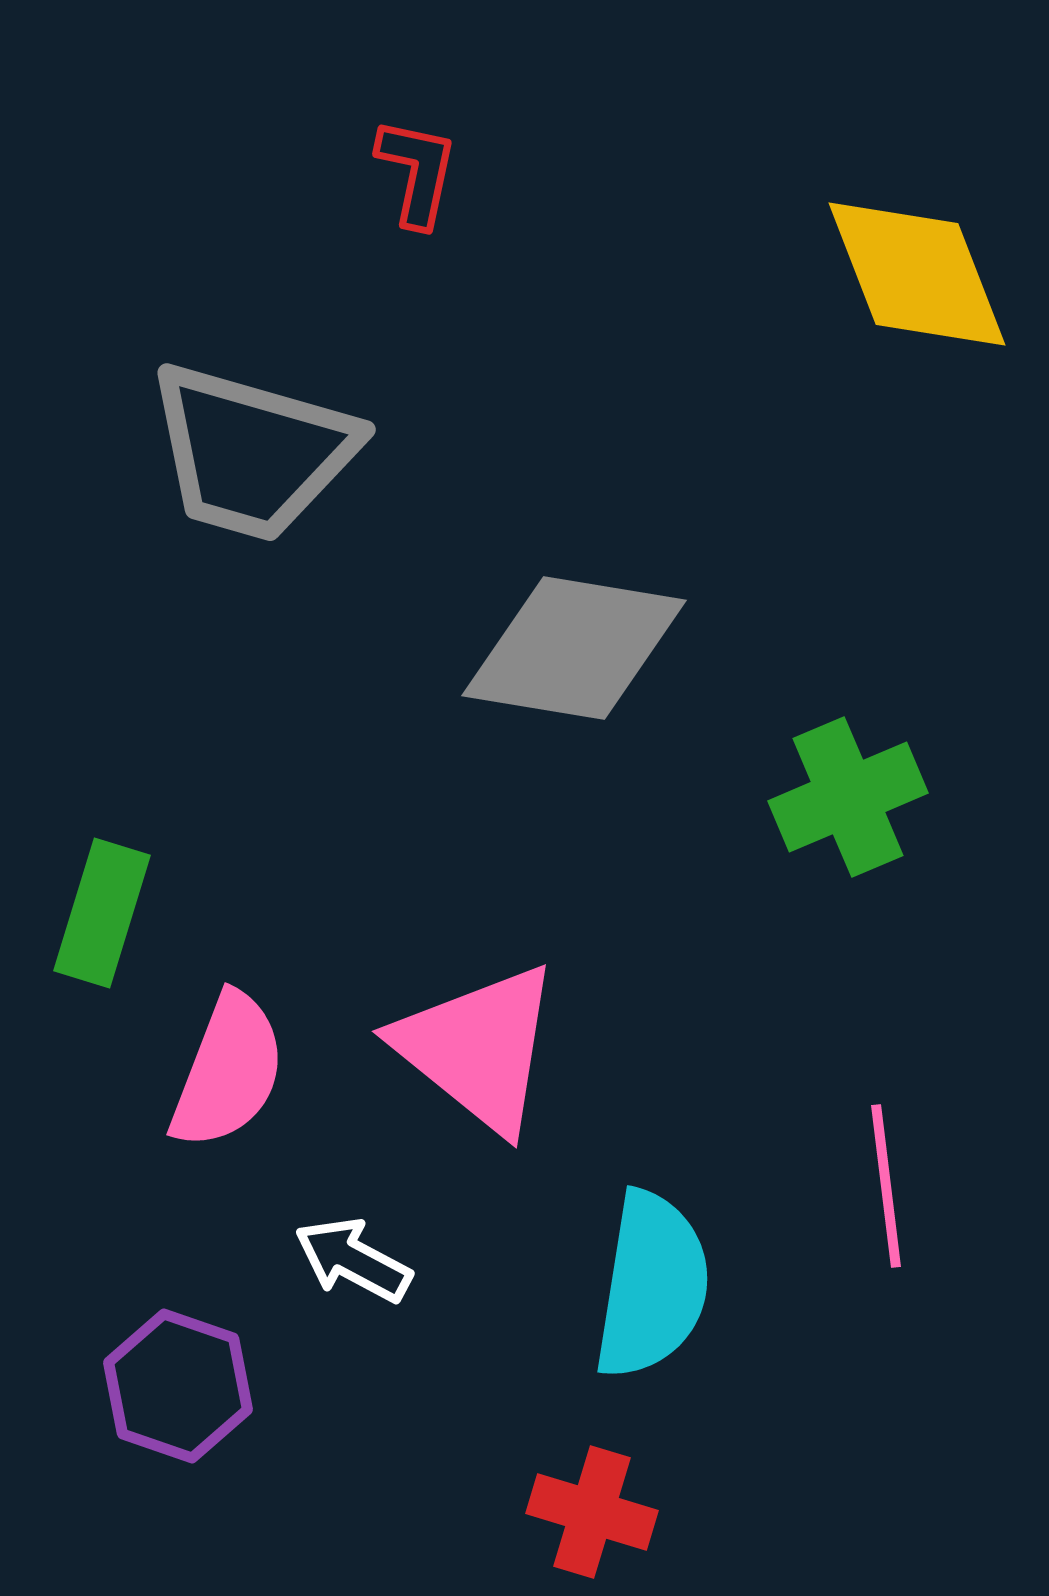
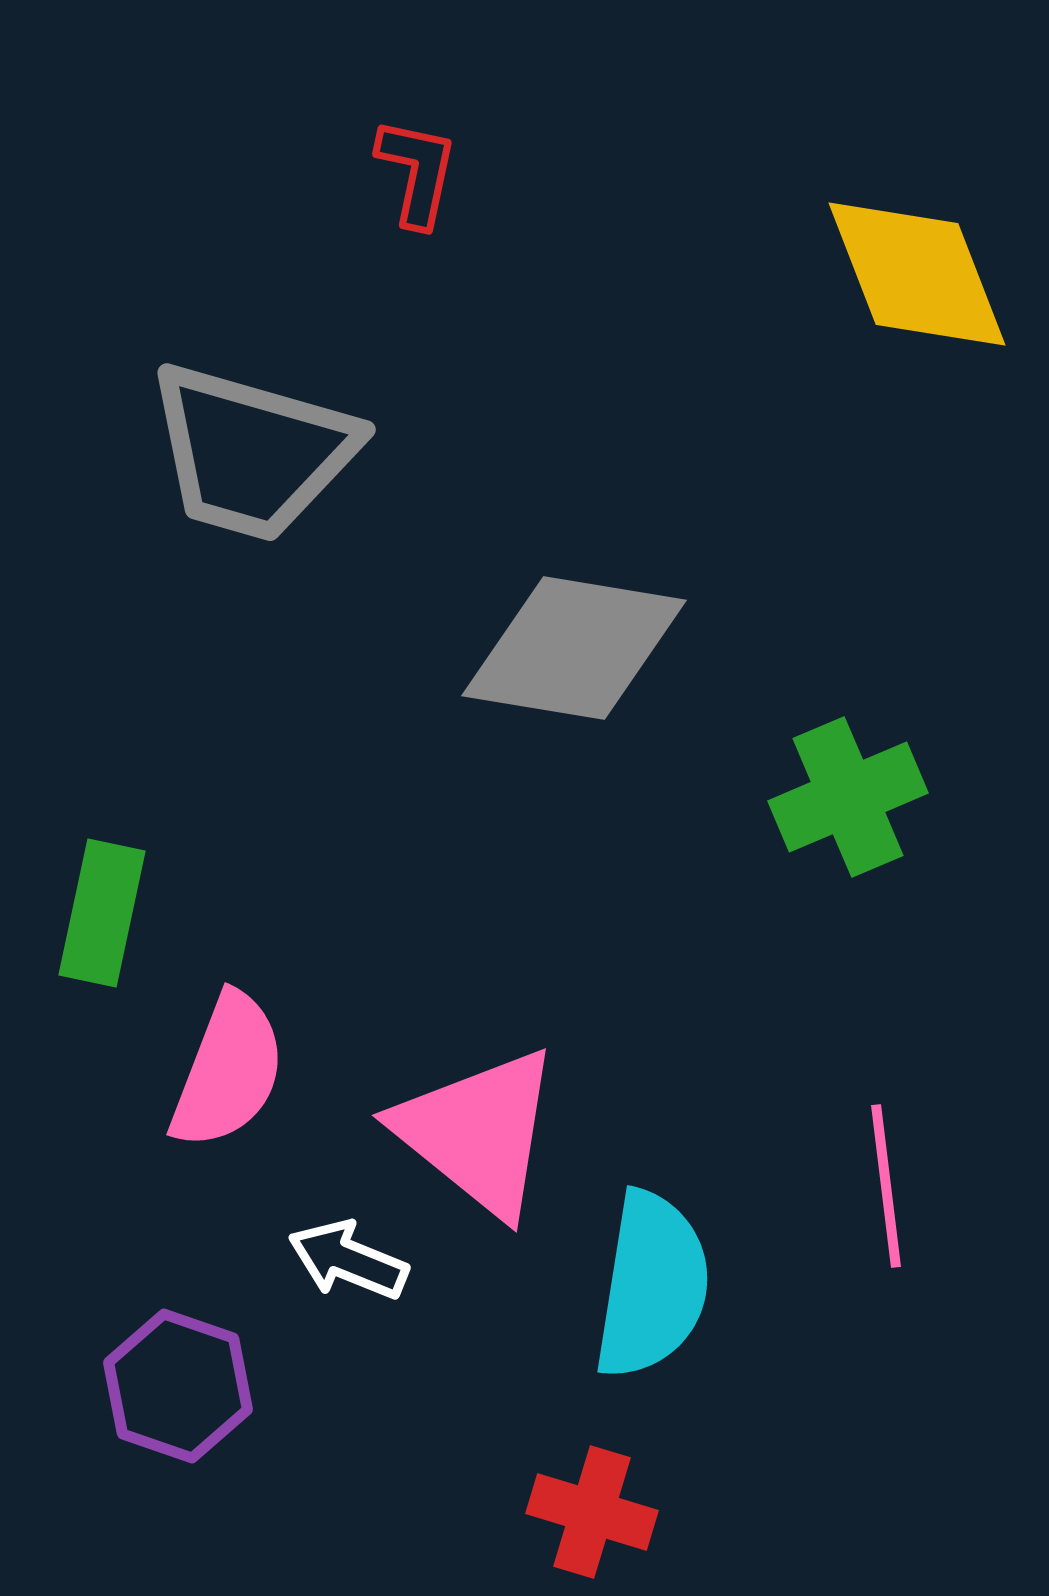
green rectangle: rotated 5 degrees counterclockwise
pink triangle: moved 84 px down
white arrow: moved 5 px left; rotated 6 degrees counterclockwise
